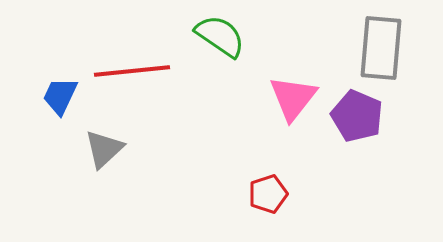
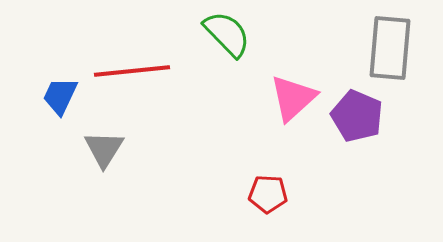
green semicircle: moved 7 px right, 2 px up; rotated 12 degrees clockwise
gray rectangle: moved 9 px right
pink triangle: rotated 10 degrees clockwise
gray triangle: rotated 15 degrees counterclockwise
red pentagon: rotated 21 degrees clockwise
